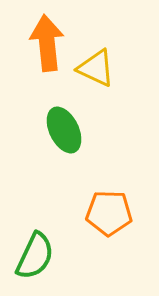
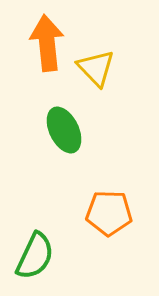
yellow triangle: rotated 21 degrees clockwise
